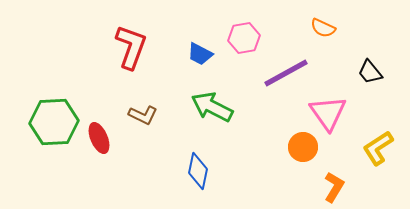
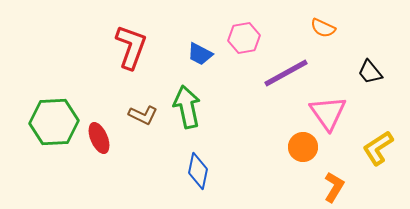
green arrow: moved 25 px left; rotated 51 degrees clockwise
